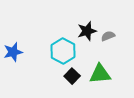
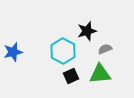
gray semicircle: moved 3 px left, 13 px down
black square: moved 1 px left; rotated 21 degrees clockwise
